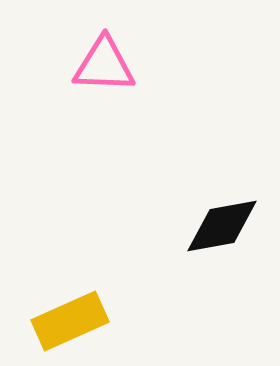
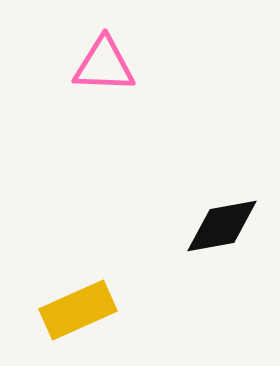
yellow rectangle: moved 8 px right, 11 px up
